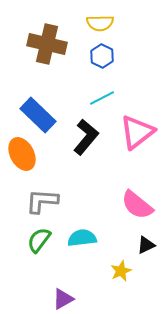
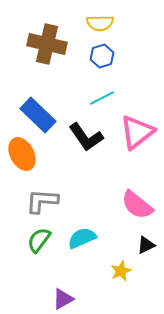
blue hexagon: rotated 15 degrees clockwise
black L-shape: rotated 105 degrees clockwise
cyan semicircle: rotated 16 degrees counterclockwise
